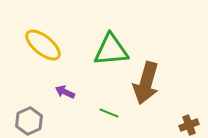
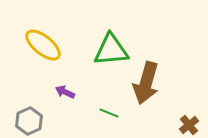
brown cross: rotated 18 degrees counterclockwise
